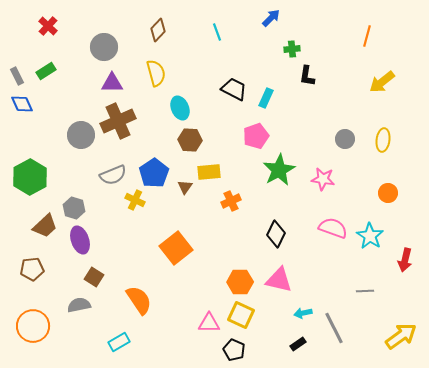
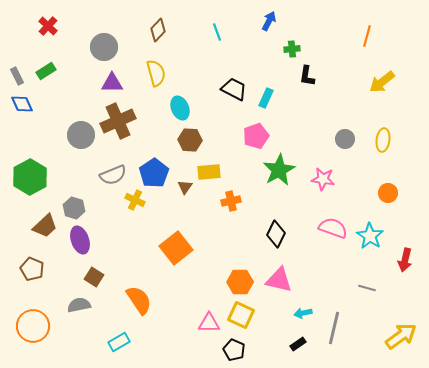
blue arrow at (271, 18): moved 2 px left, 3 px down; rotated 18 degrees counterclockwise
orange cross at (231, 201): rotated 12 degrees clockwise
brown pentagon at (32, 269): rotated 30 degrees clockwise
gray line at (365, 291): moved 2 px right, 3 px up; rotated 18 degrees clockwise
gray line at (334, 328): rotated 40 degrees clockwise
